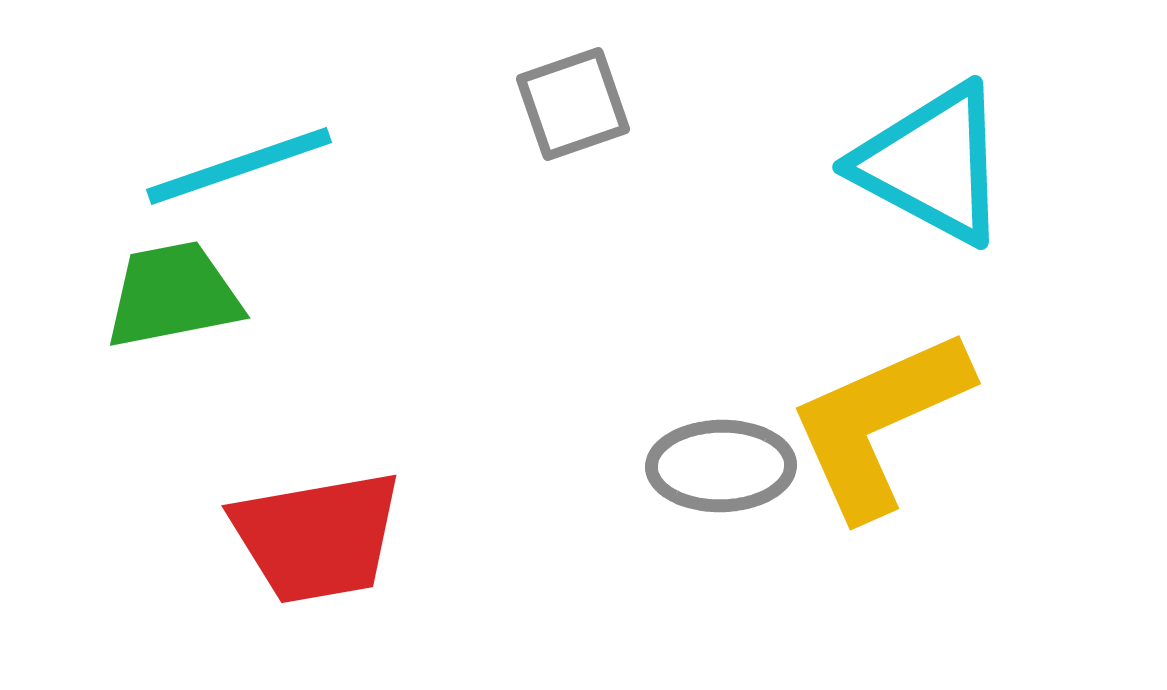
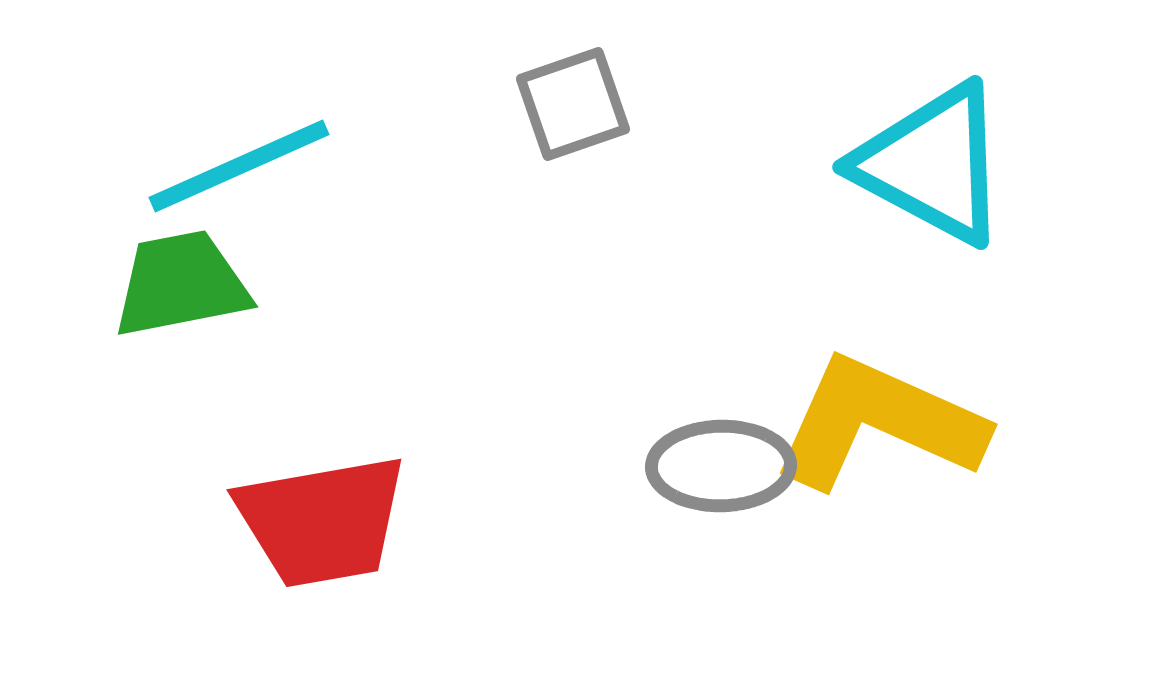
cyan line: rotated 5 degrees counterclockwise
green trapezoid: moved 8 px right, 11 px up
yellow L-shape: rotated 48 degrees clockwise
red trapezoid: moved 5 px right, 16 px up
